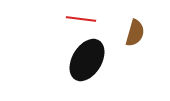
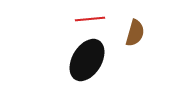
red line: moved 9 px right; rotated 12 degrees counterclockwise
